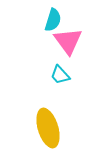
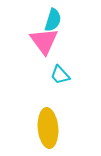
pink triangle: moved 24 px left
yellow ellipse: rotated 12 degrees clockwise
